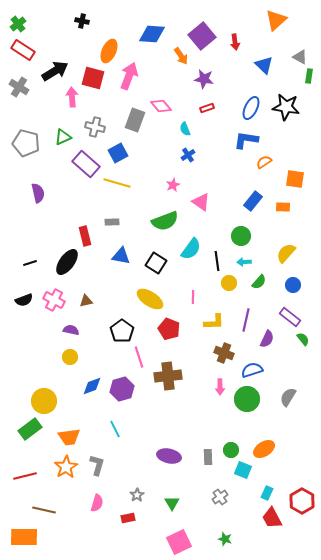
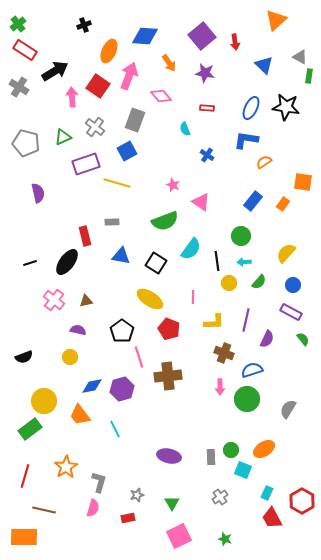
black cross at (82, 21): moved 2 px right, 4 px down; rotated 32 degrees counterclockwise
blue diamond at (152, 34): moved 7 px left, 2 px down
red rectangle at (23, 50): moved 2 px right
orange arrow at (181, 56): moved 12 px left, 7 px down
red square at (93, 78): moved 5 px right, 8 px down; rotated 20 degrees clockwise
purple star at (204, 79): moved 1 px right, 6 px up
pink diamond at (161, 106): moved 10 px up
red rectangle at (207, 108): rotated 24 degrees clockwise
gray cross at (95, 127): rotated 24 degrees clockwise
blue square at (118, 153): moved 9 px right, 2 px up
blue cross at (188, 155): moved 19 px right; rotated 24 degrees counterclockwise
purple rectangle at (86, 164): rotated 60 degrees counterclockwise
orange square at (295, 179): moved 8 px right, 3 px down
pink star at (173, 185): rotated 24 degrees counterclockwise
orange rectangle at (283, 207): moved 3 px up; rotated 56 degrees counterclockwise
black semicircle at (24, 300): moved 57 px down
pink cross at (54, 300): rotated 10 degrees clockwise
purple rectangle at (290, 317): moved 1 px right, 5 px up; rotated 10 degrees counterclockwise
purple semicircle at (71, 330): moved 7 px right
blue diamond at (92, 386): rotated 10 degrees clockwise
gray semicircle at (288, 397): moved 12 px down
orange trapezoid at (69, 437): moved 11 px right, 22 px up; rotated 60 degrees clockwise
gray rectangle at (208, 457): moved 3 px right
gray L-shape at (97, 465): moved 2 px right, 17 px down
red line at (25, 476): rotated 60 degrees counterclockwise
gray star at (137, 495): rotated 16 degrees clockwise
pink semicircle at (97, 503): moved 4 px left, 5 px down
pink square at (179, 542): moved 6 px up
